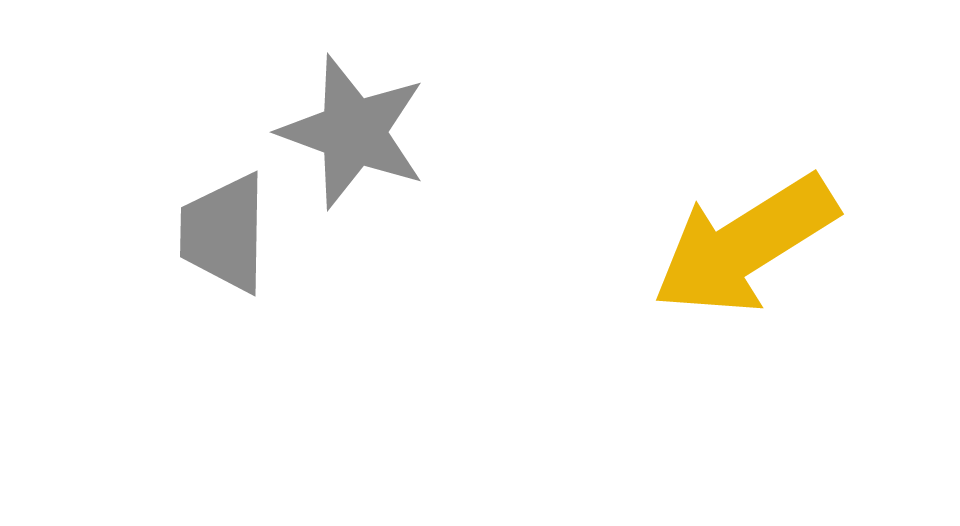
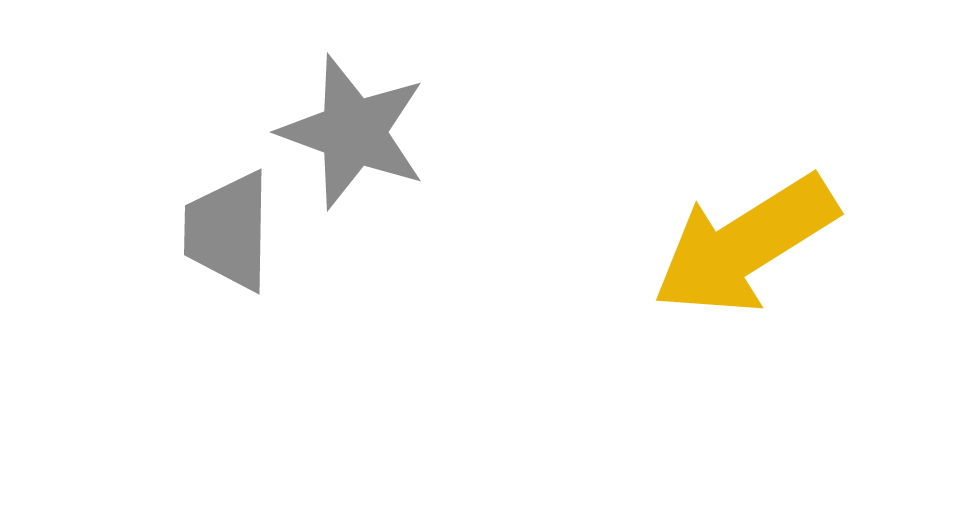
gray trapezoid: moved 4 px right, 2 px up
